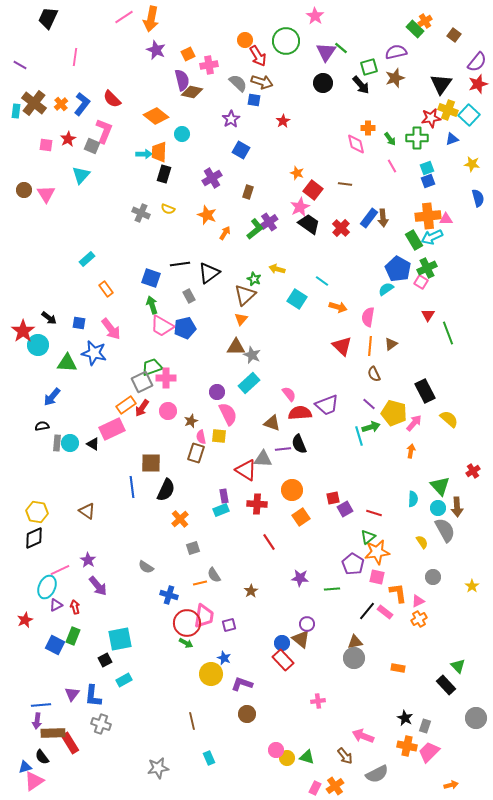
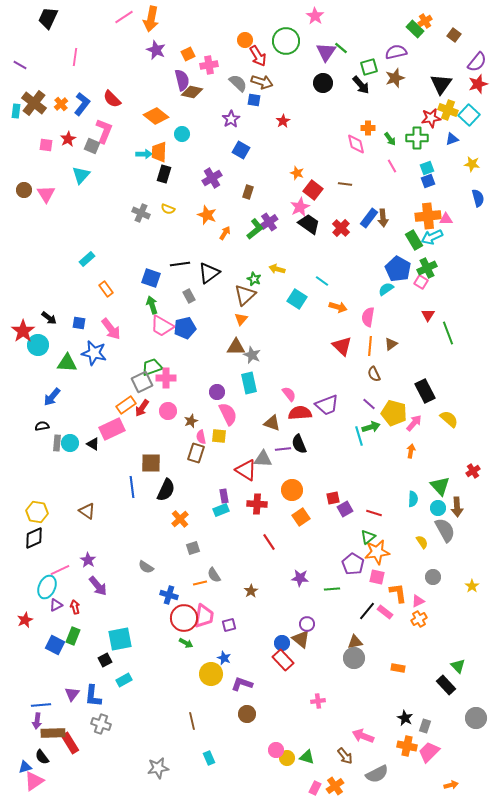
cyan rectangle at (249, 383): rotated 60 degrees counterclockwise
red circle at (187, 623): moved 3 px left, 5 px up
